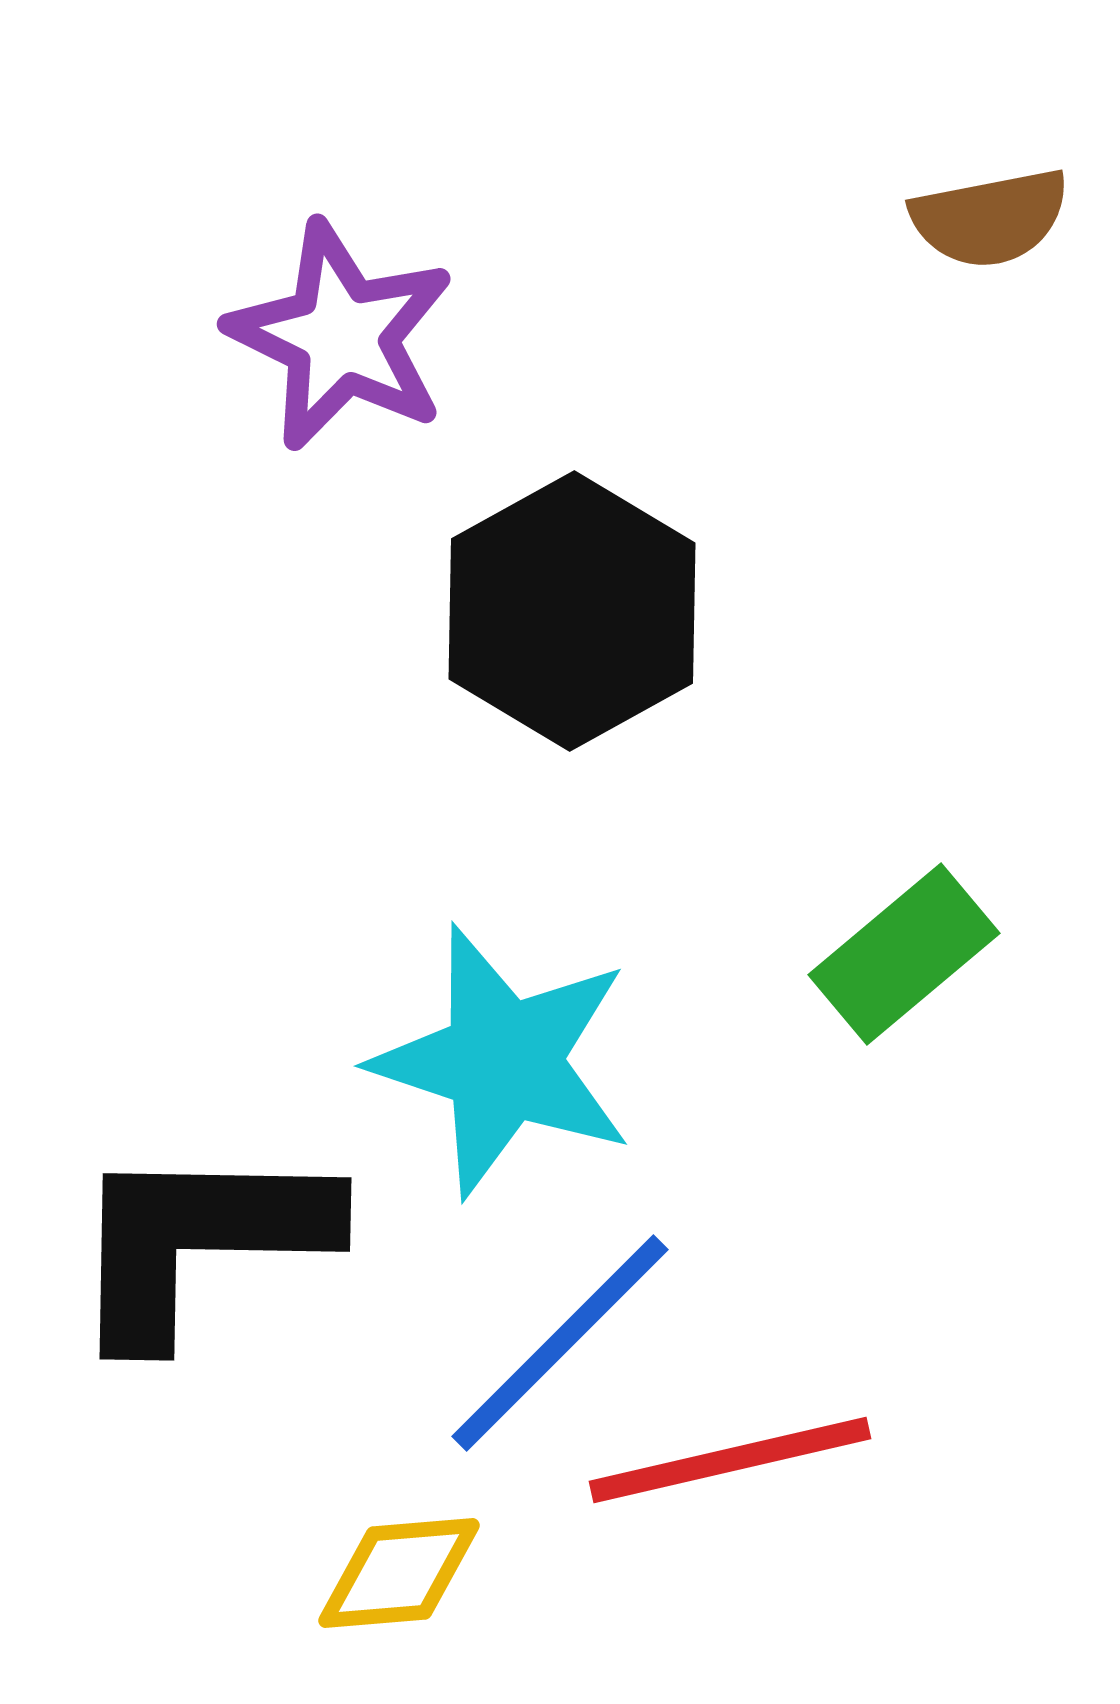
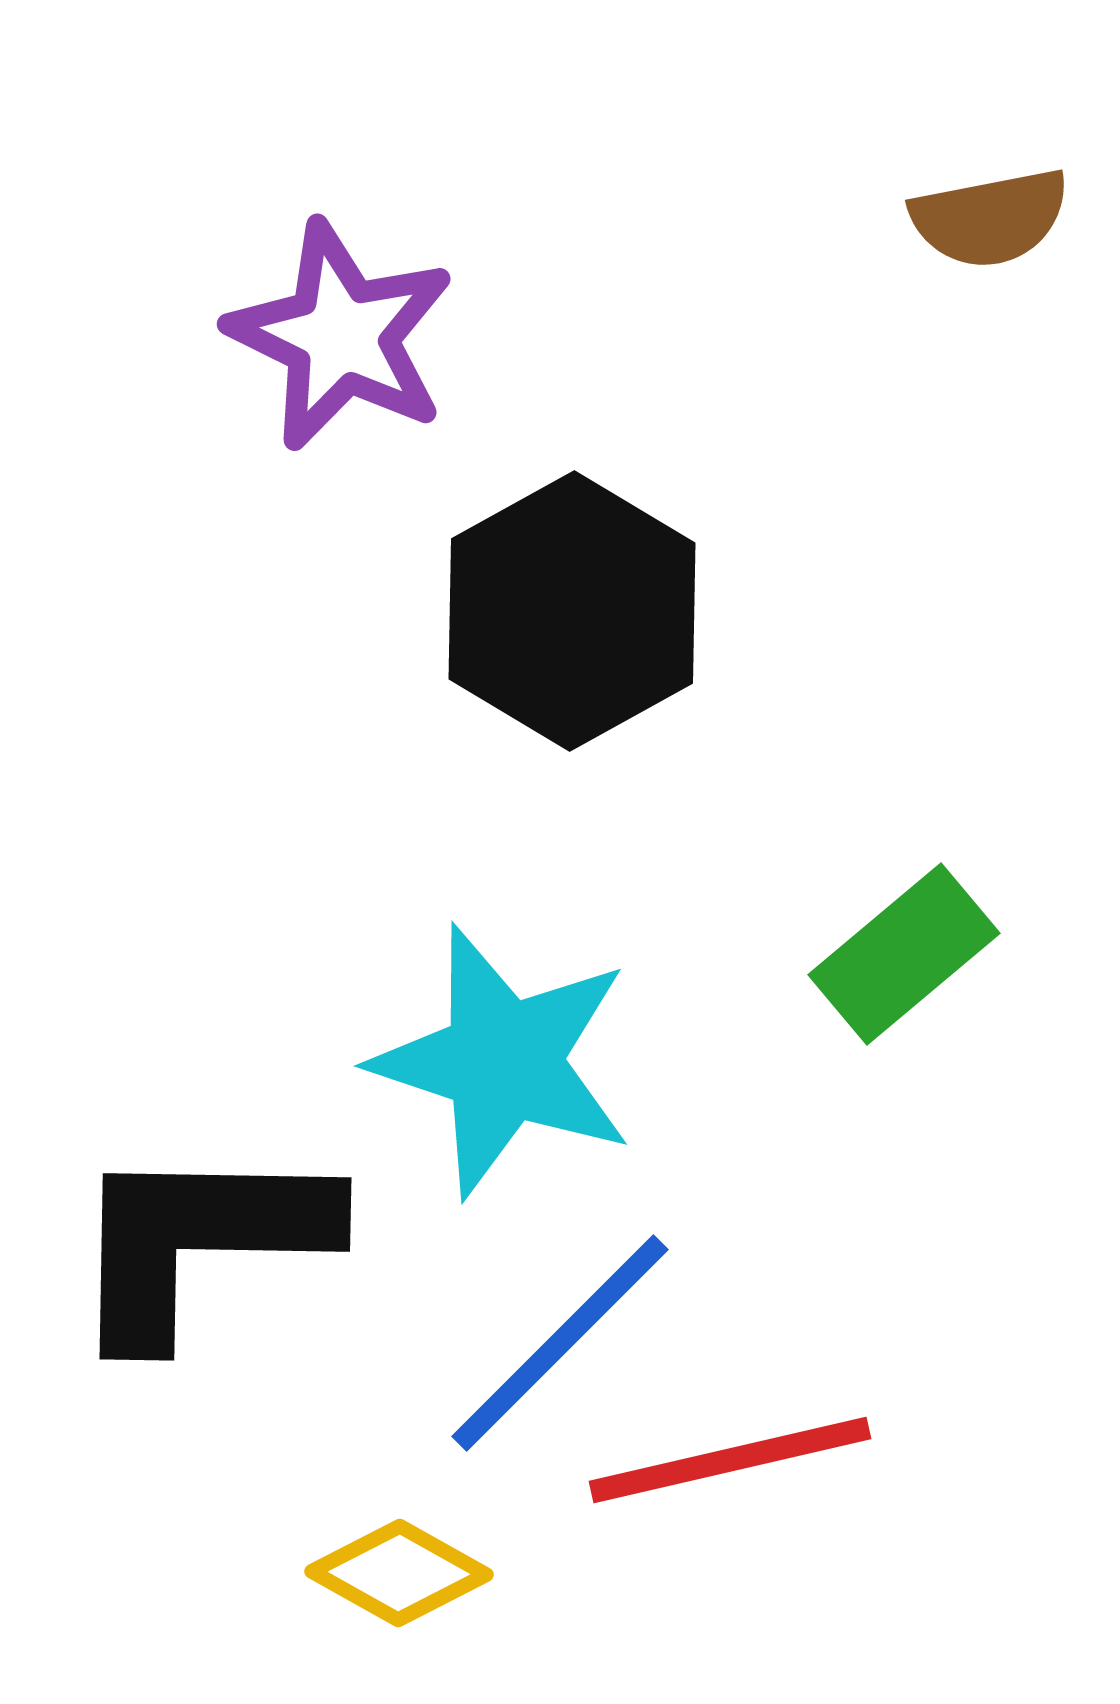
yellow diamond: rotated 34 degrees clockwise
